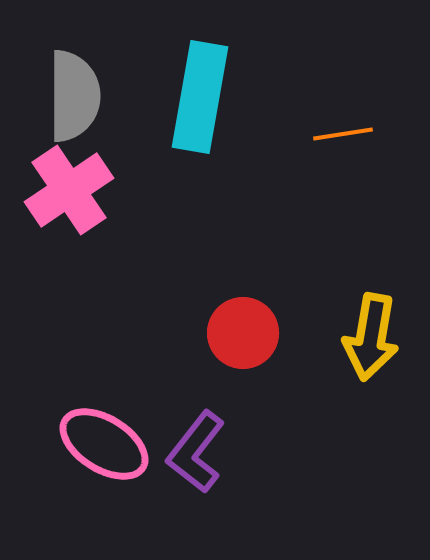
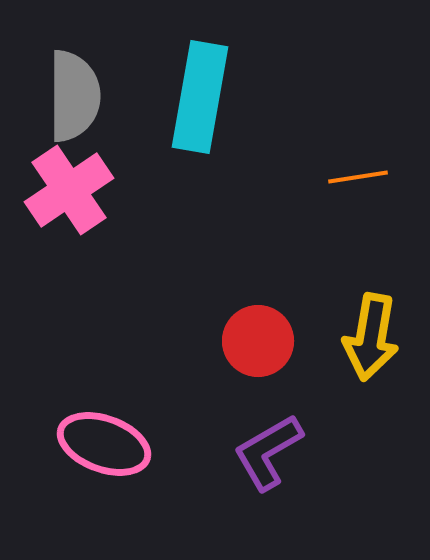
orange line: moved 15 px right, 43 px down
red circle: moved 15 px right, 8 px down
pink ellipse: rotated 12 degrees counterclockwise
purple L-shape: moved 72 px right; rotated 22 degrees clockwise
